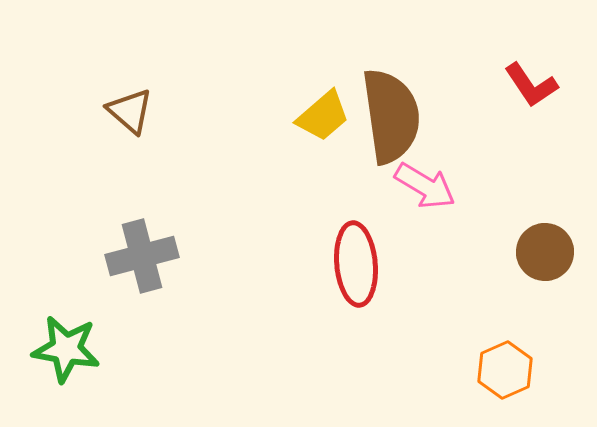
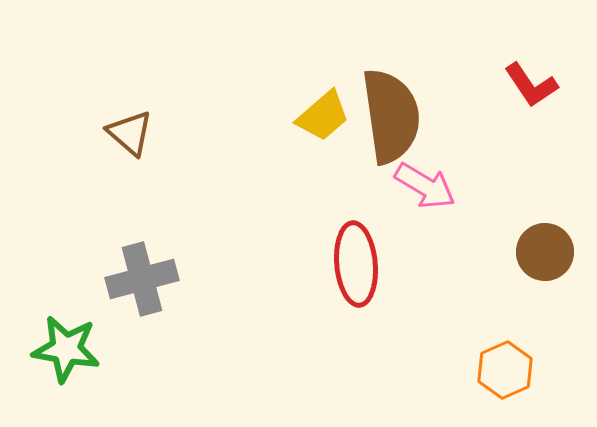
brown triangle: moved 22 px down
gray cross: moved 23 px down
